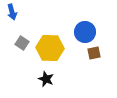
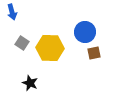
black star: moved 16 px left, 4 px down
